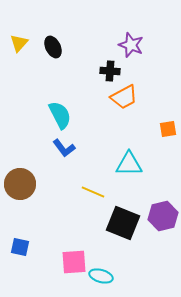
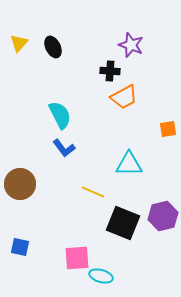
pink square: moved 3 px right, 4 px up
